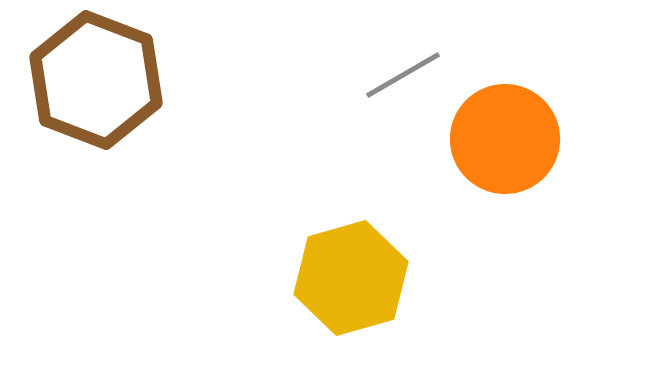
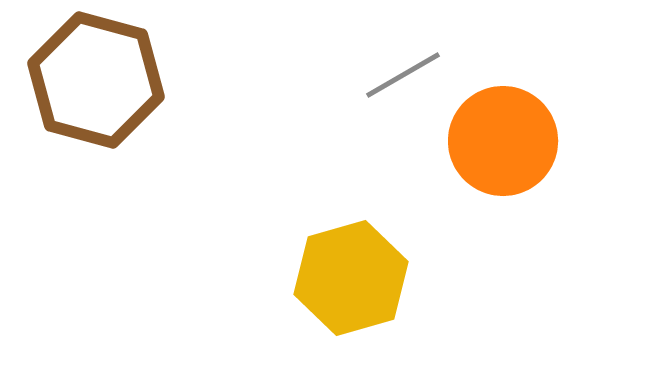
brown hexagon: rotated 6 degrees counterclockwise
orange circle: moved 2 px left, 2 px down
